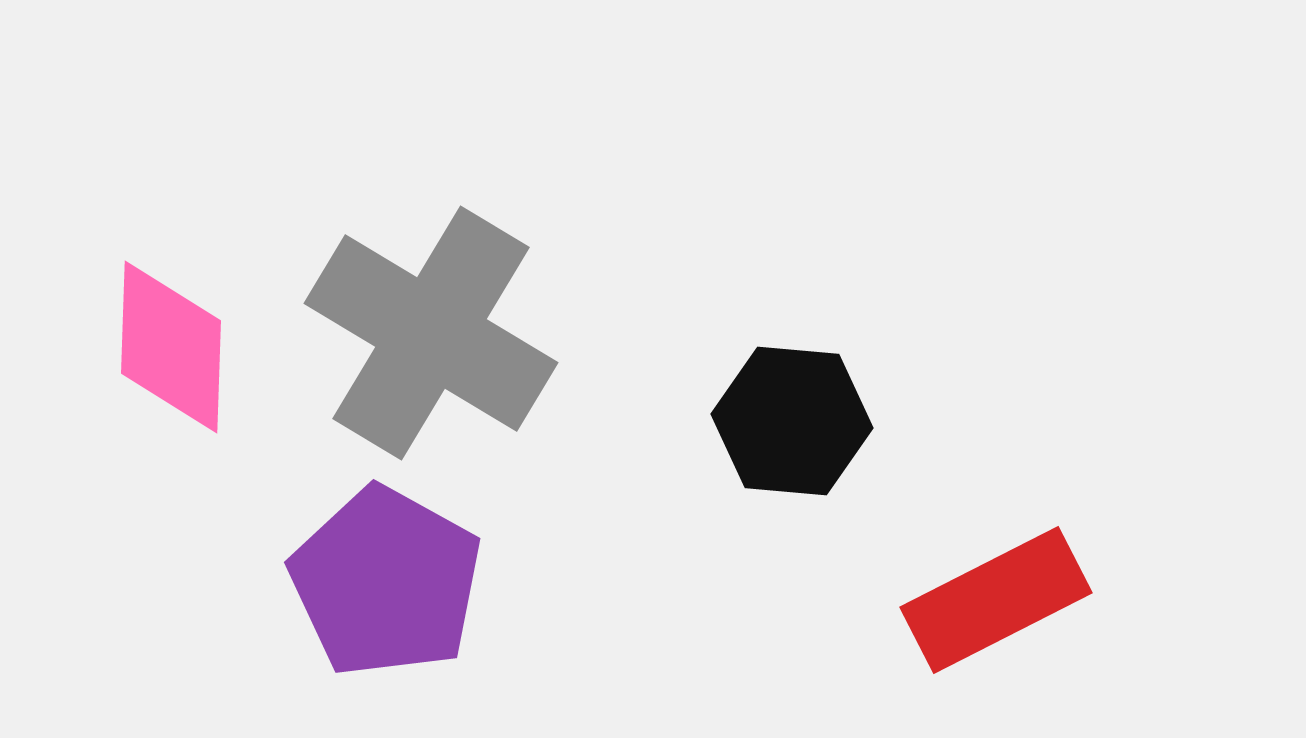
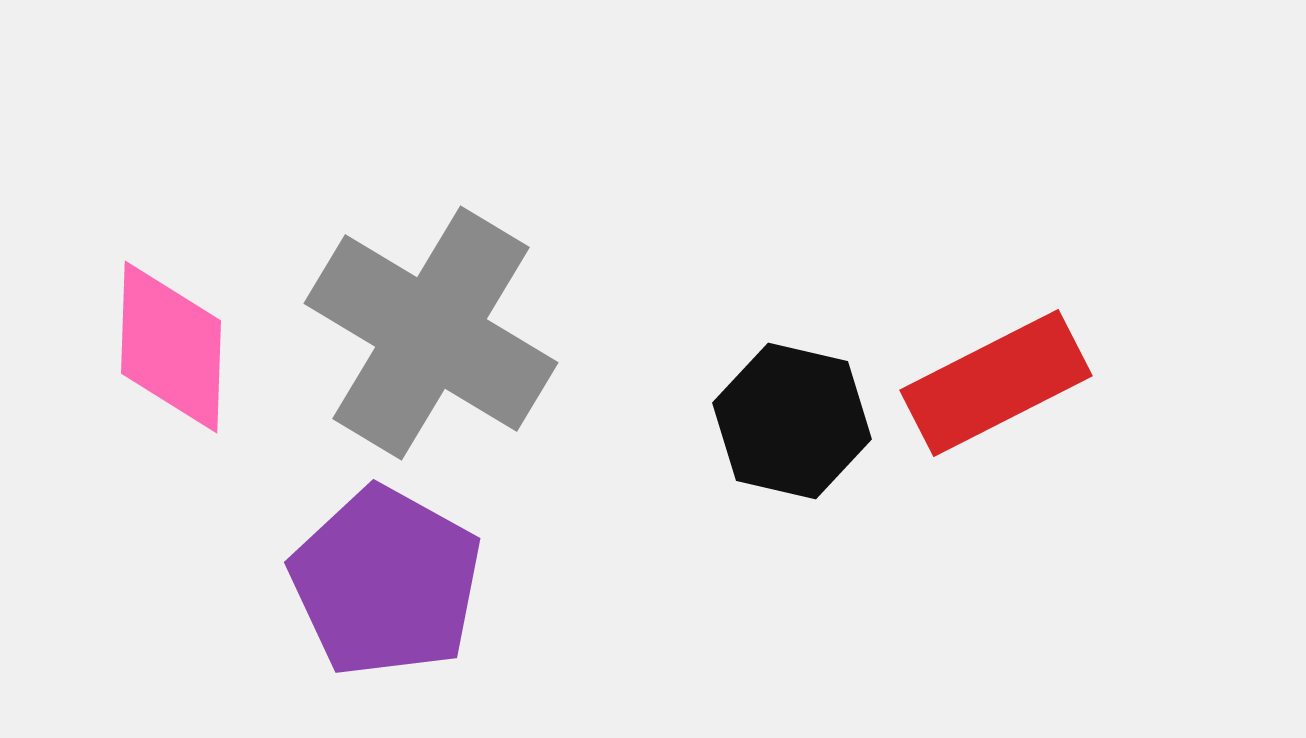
black hexagon: rotated 8 degrees clockwise
red rectangle: moved 217 px up
